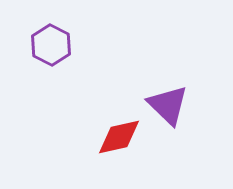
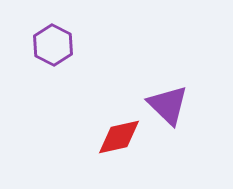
purple hexagon: moved 2 px right
